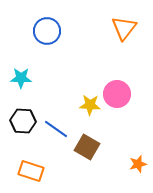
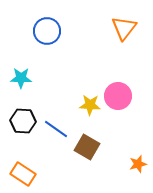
pink circle: moved 1 px right, 2 px down
orange rectangle: moved 8 px left, 3 px down; rotated 15 degrees clockwise
